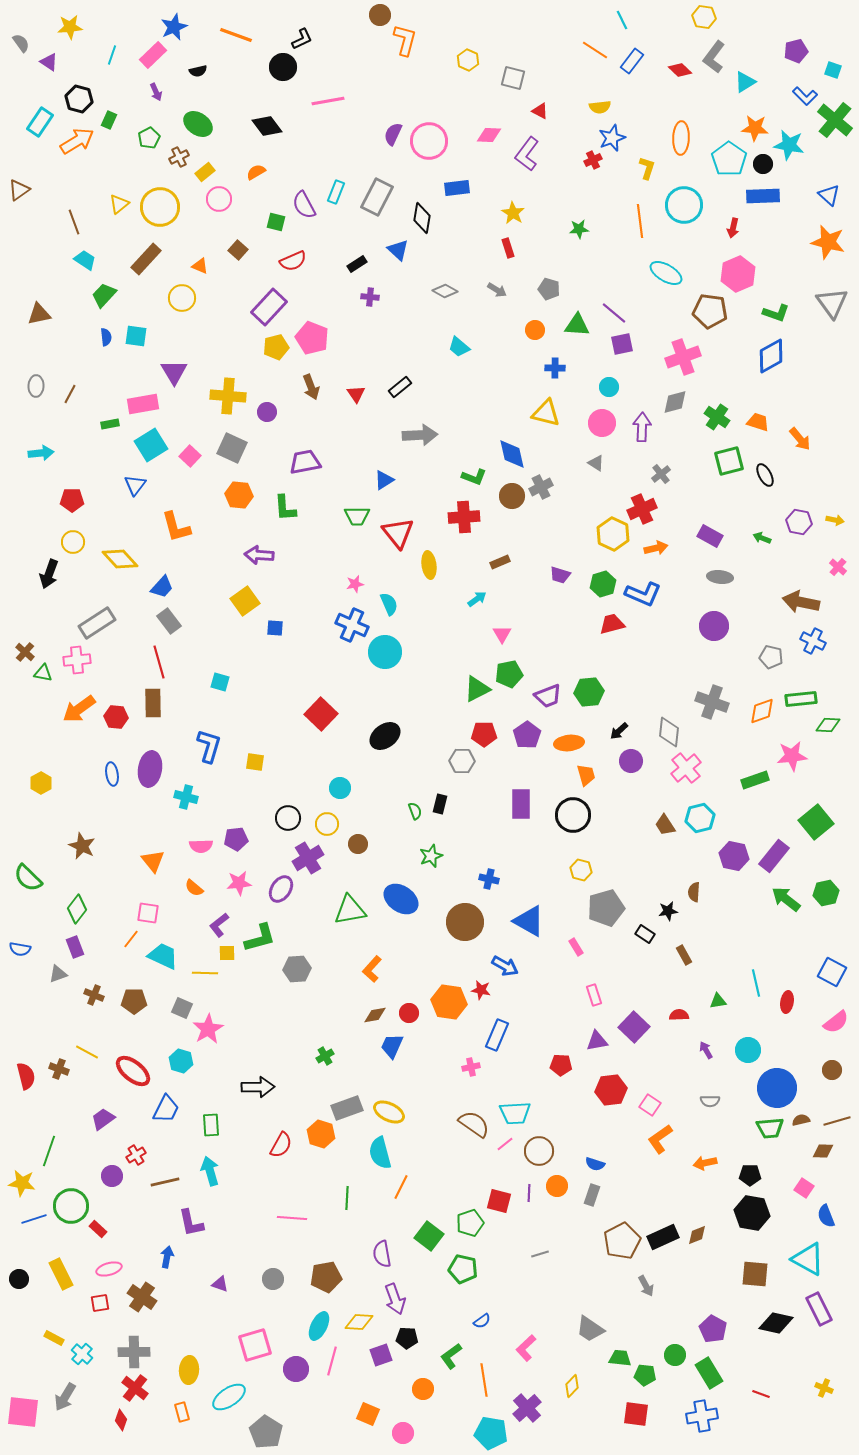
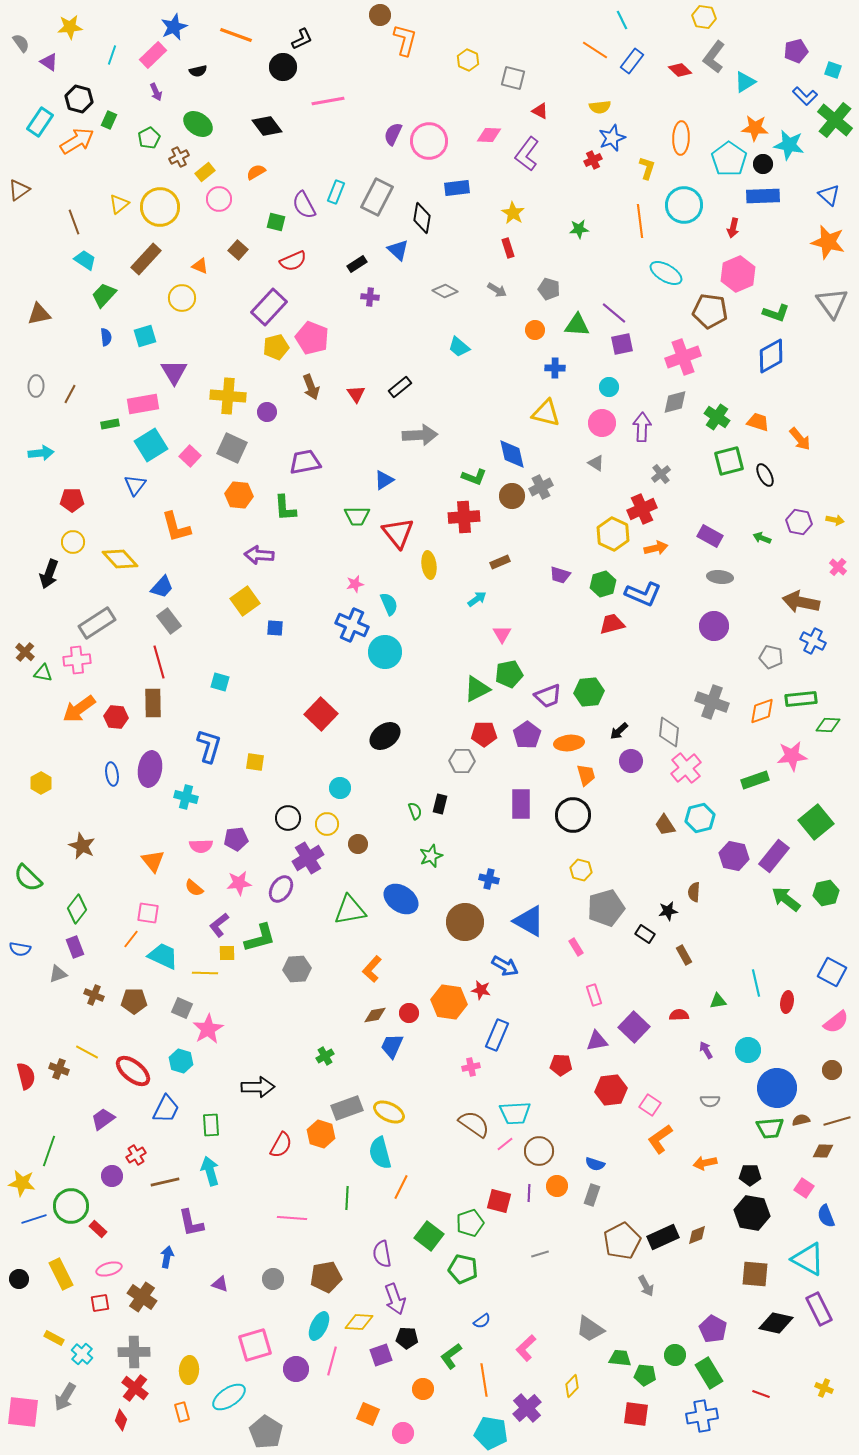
cyan square at (136, 336): moved 9 px right; rotated 25 degrees counterclockwise
